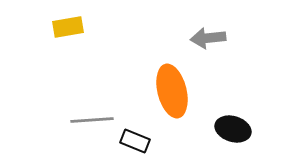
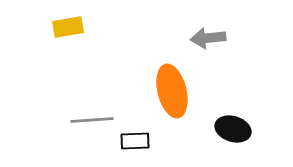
black rectangle: rotated 24 degrees counterclockwise
